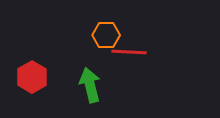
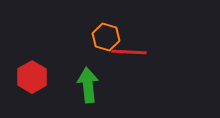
orange hexagon: moved 2 px down; rotated 16 degrees clockwise
green arrow: moved 2 px left; rotated 8 degrees clockwise
